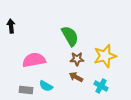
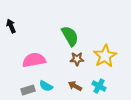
black arrow: rotated 16 degrees counterclockwise
yellow star: rotated 15 degrees counterclockwise
brown arrow: moved 1 px left, 9 px down
cyan cross: moved 2 px left
gray rectangle: moved 2 px right; rotated 24 degrees counterclockwise
